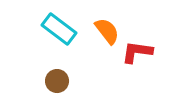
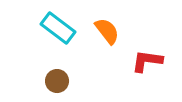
cyan rectangle: moved 1 px left, 1 px up
red L-shape: moved 10 px right, 9 px down
